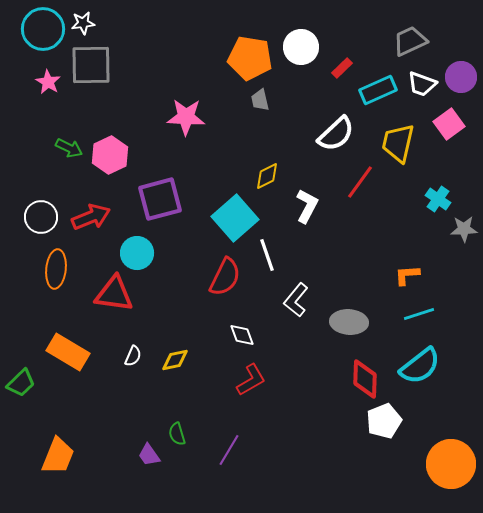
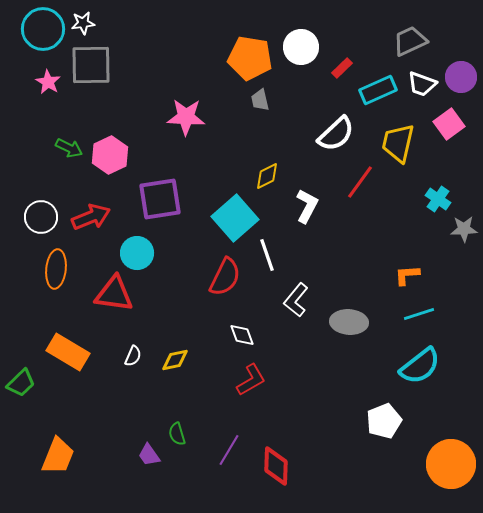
purple square at (160, 199): rotated 6 degrees clockwise
red diamond at (365, 379): moved 89 px left, 87 px down
